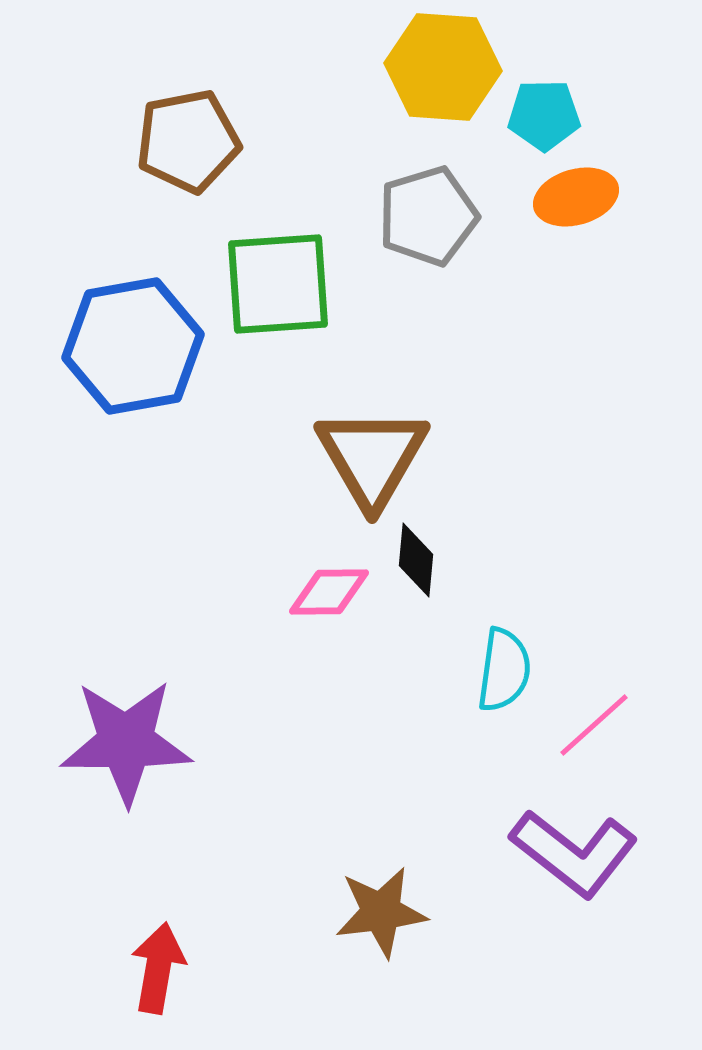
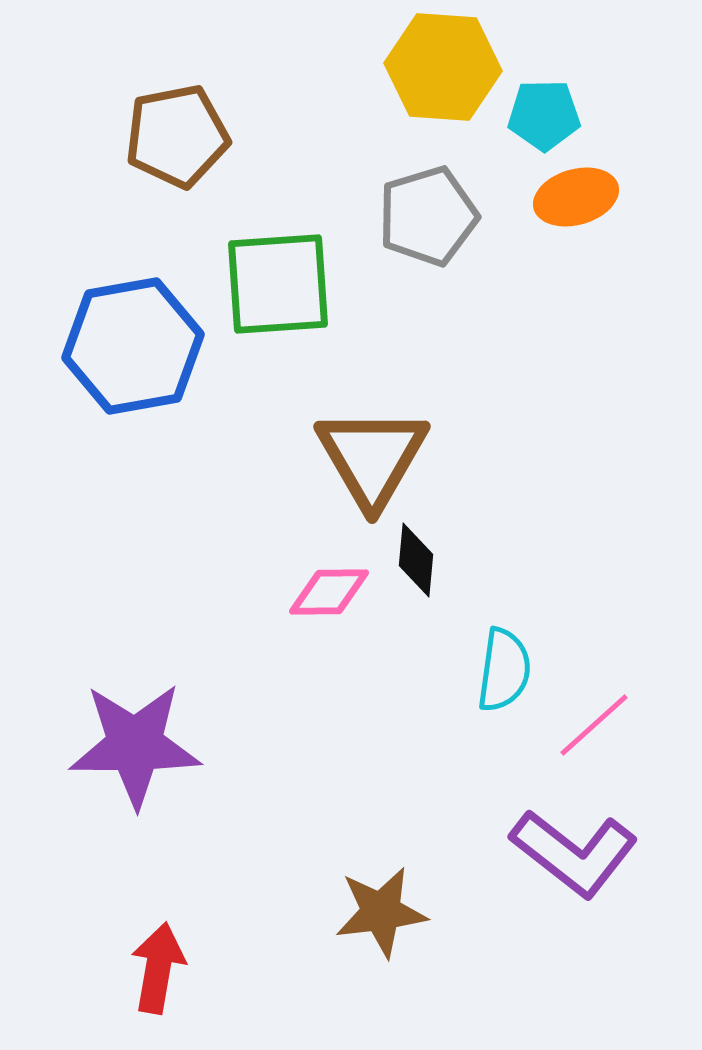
brown pentagon: moved 11 px left, 5 px up
purple star: moved 9 px right, 3 px down
